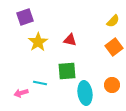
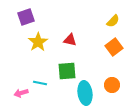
purple square: moved 1 px right
